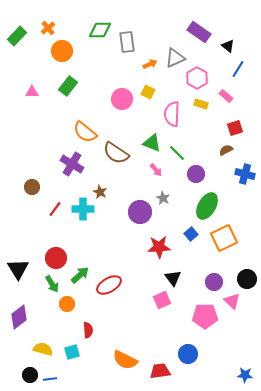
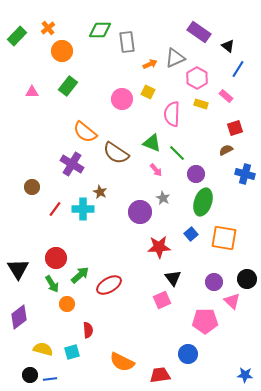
green ellipse at (207, 206): moved 4 px left, 4 px up; rotated 12 degrees counterclockwise
orange square at (224, 238): rotated 36 degrees clockwise
pink pentagon at (205, 316): moved 5 px down
orange semicircle at (125, 360): moved 3 px left, 2 px down
red trapezoid at (160, 371): moved 4 px down
